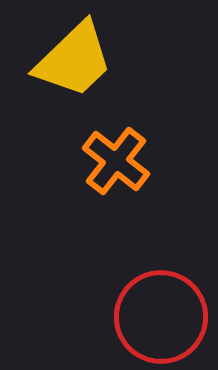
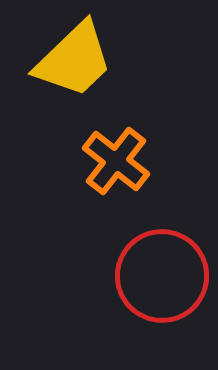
red circle: moved 1 px right, 41 px up
